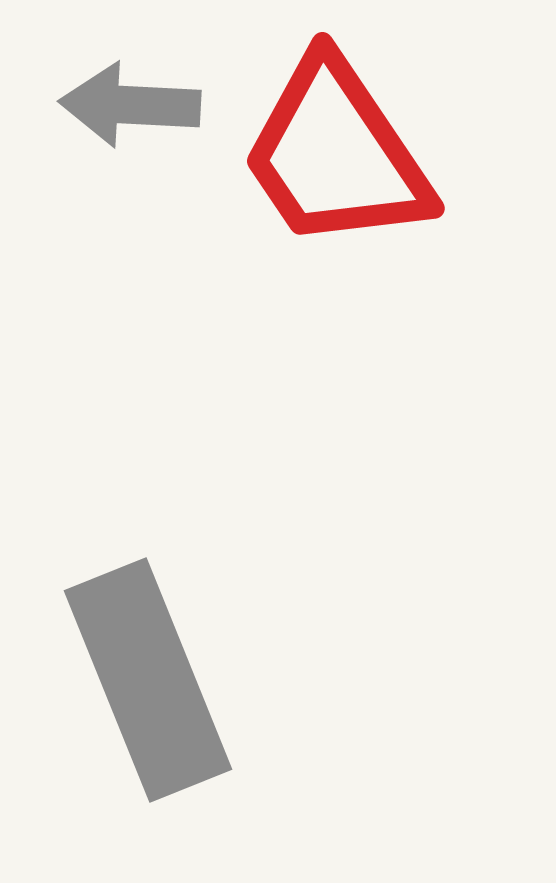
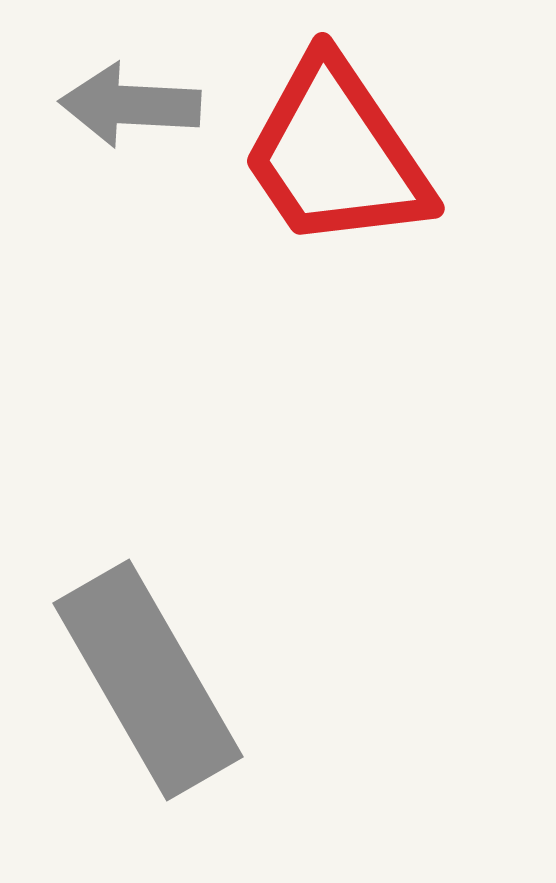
gray rectangle: rotated 8 degrees counterclockwise
